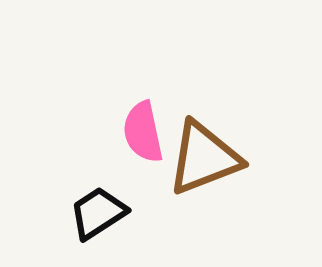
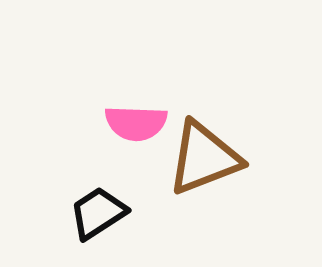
pink semicircle: moved 7 px left, 9 px up; rotated 76 degrees counterclockwise
